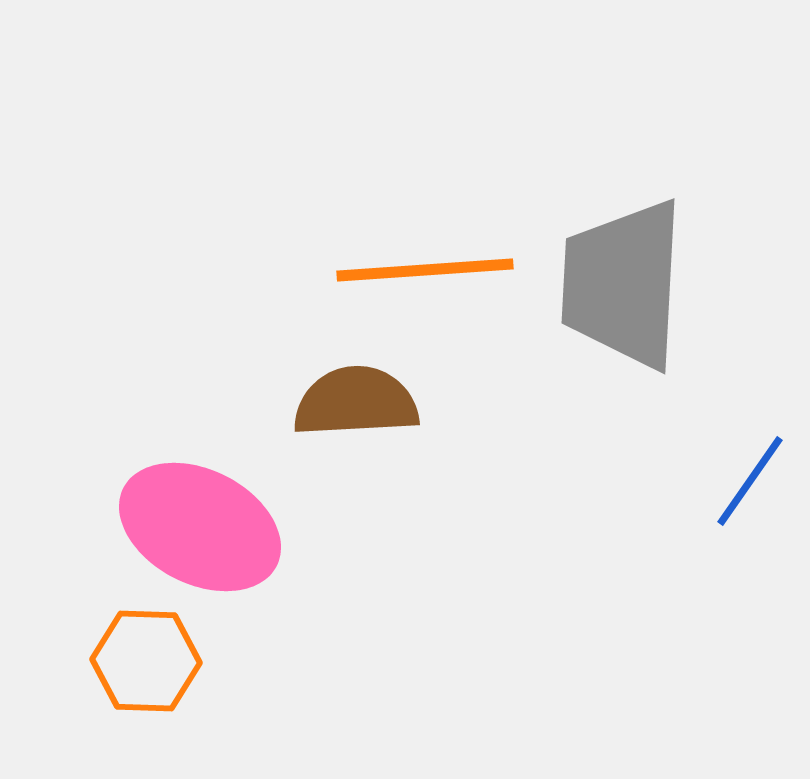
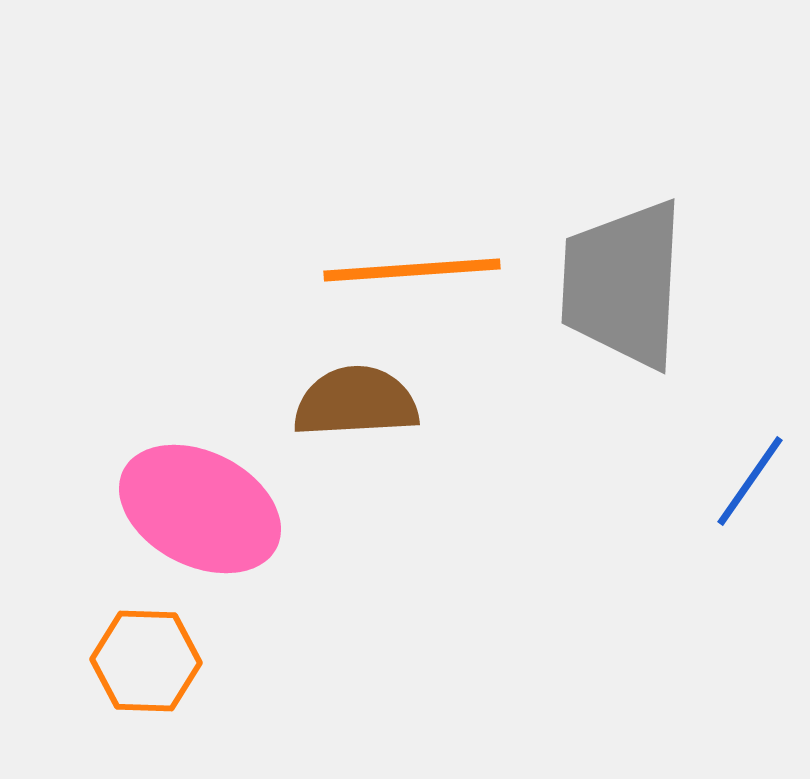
orange line: moved 13 px left
pink ellipse: moved 18 px up
